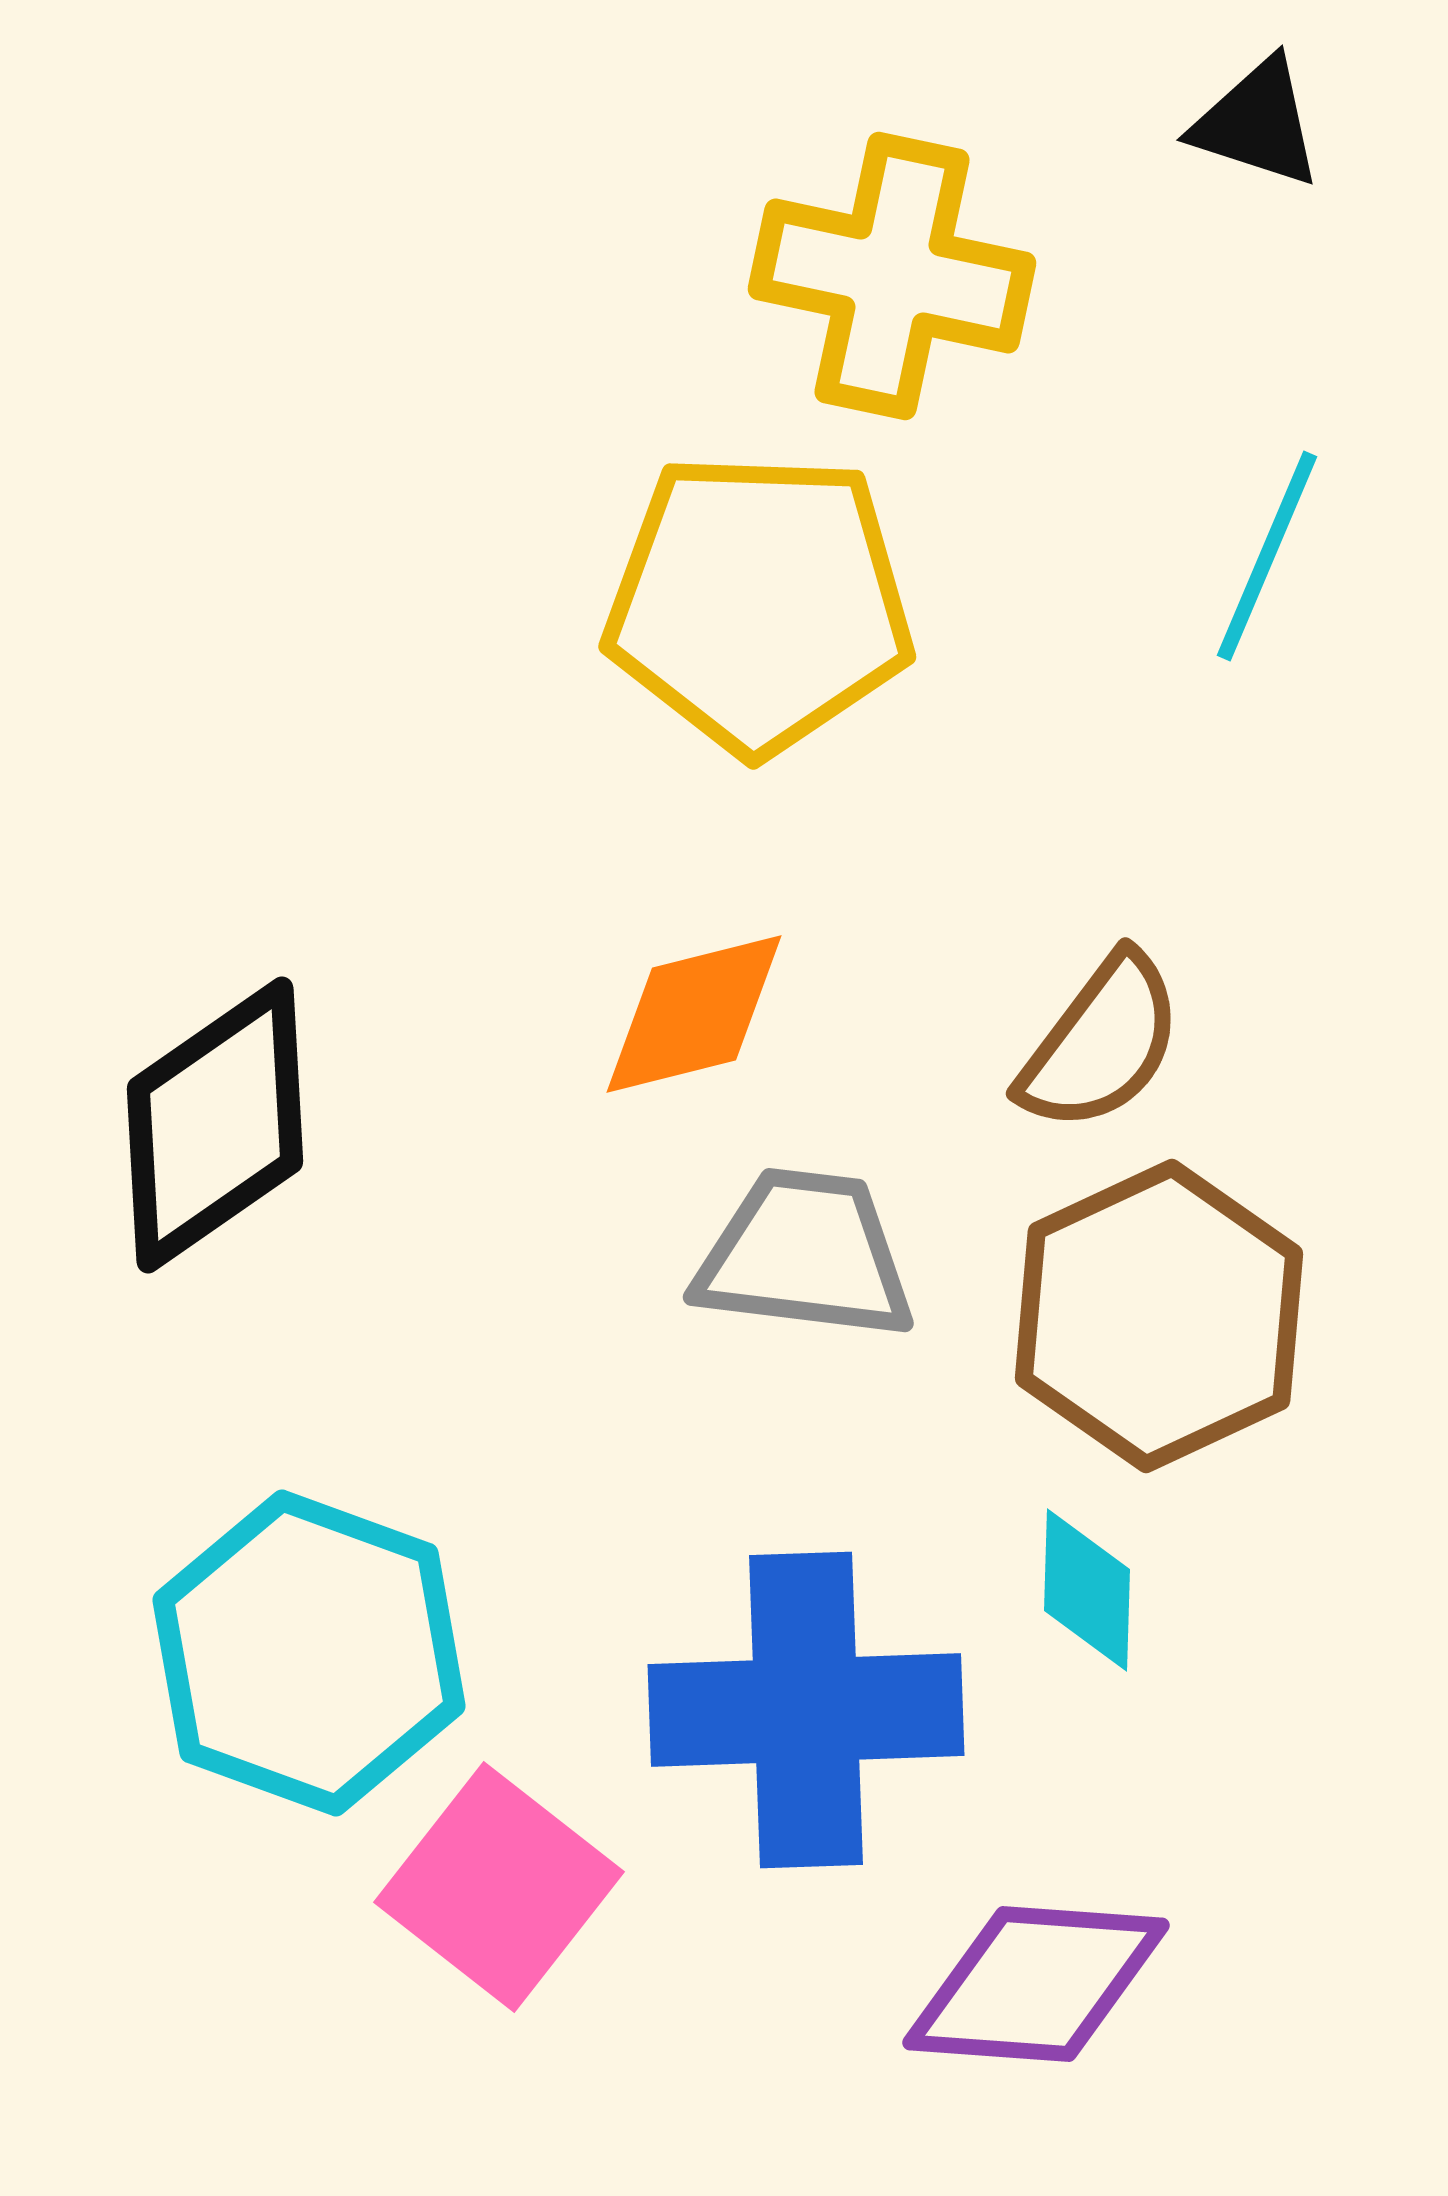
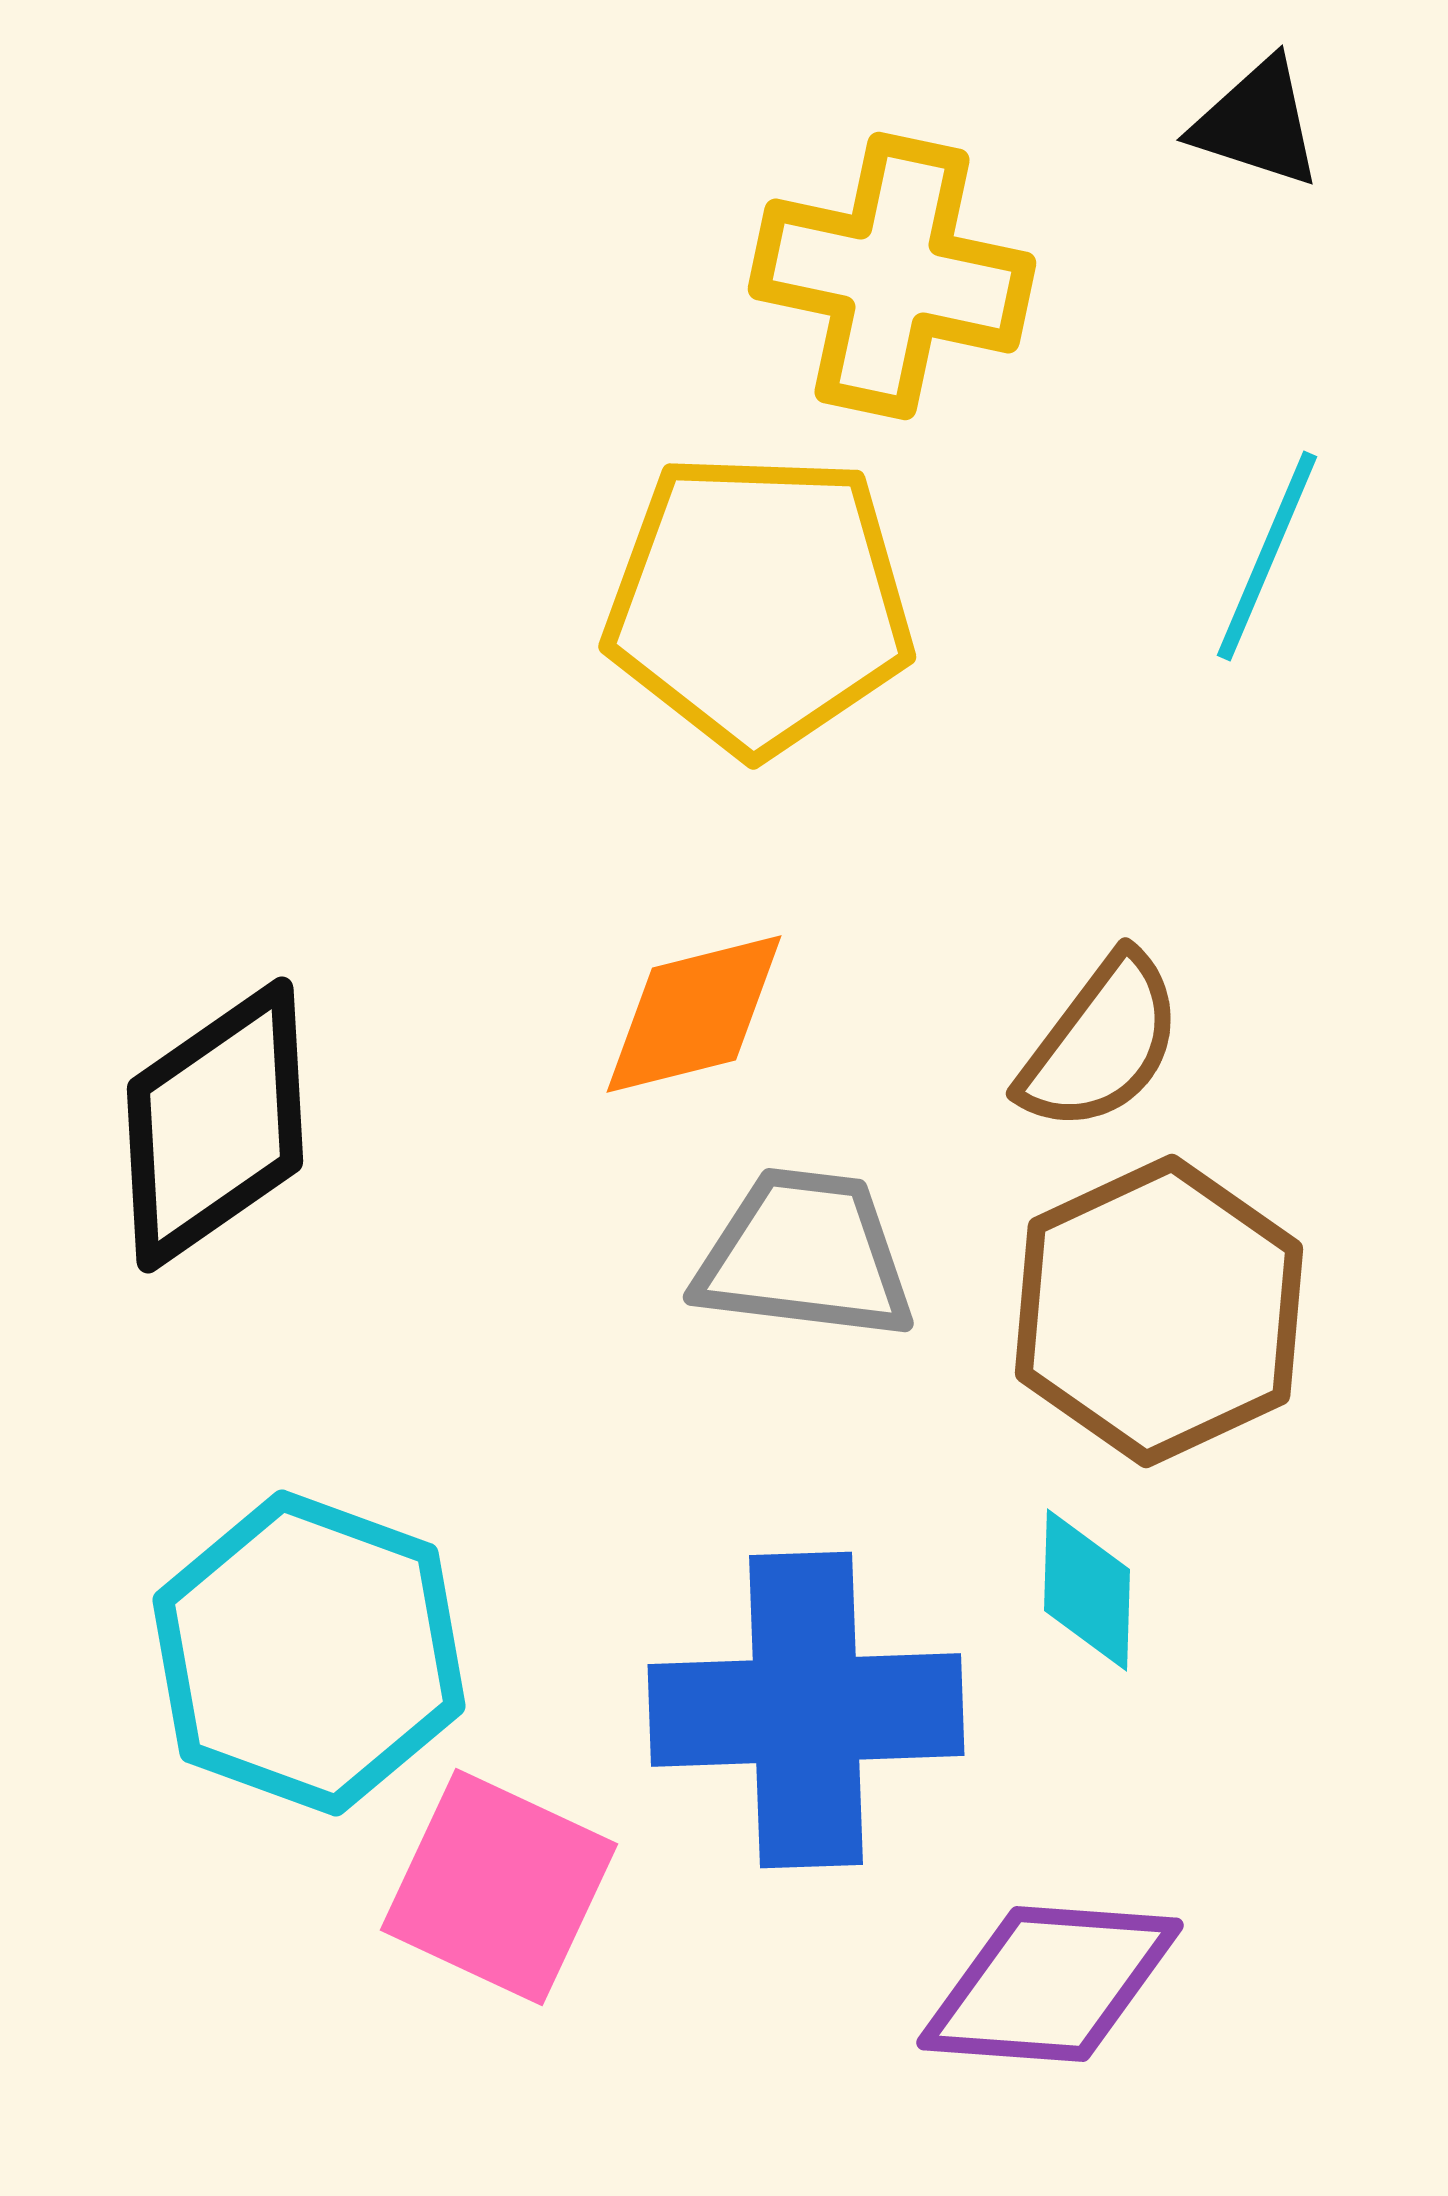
brown hexagon: moved 5 px up
pink square: rotated 13 degrees counterclockwise
purple diamond: moved 14 px right
